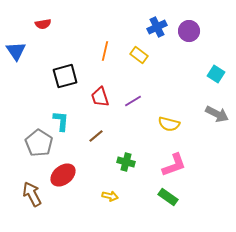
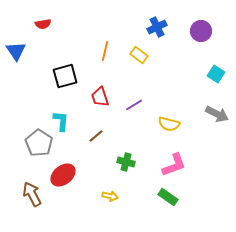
purple circle: moved 12 px right
purple line: moved 1 px right, 4 px down
